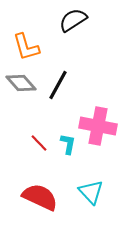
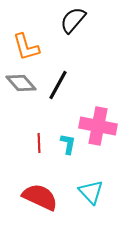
black semicircle: rotated 16 degrees counterclockwise
red line: rotated 42 degrees clockwise
